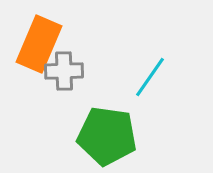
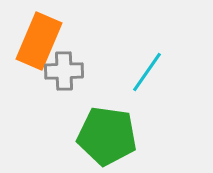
orange rectangle: moved 3 px up
cyan line: moved 3 px left, 5 px up
